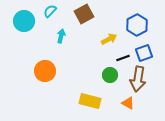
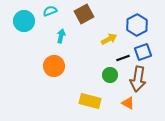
cyan semicircle: rotated 24 degrees clockwise
blue square: moved 1 px left, 1 px up
orange circle: moved 9 px right, 5 px up
